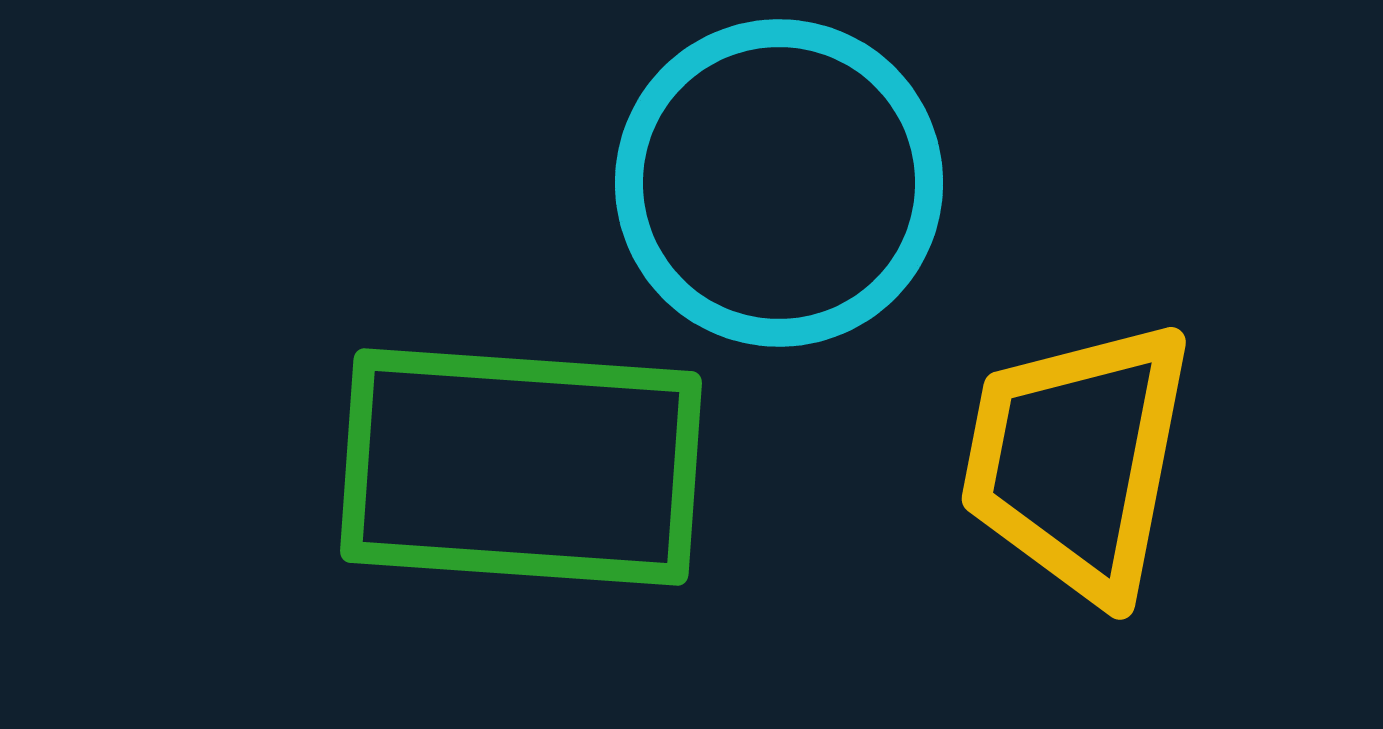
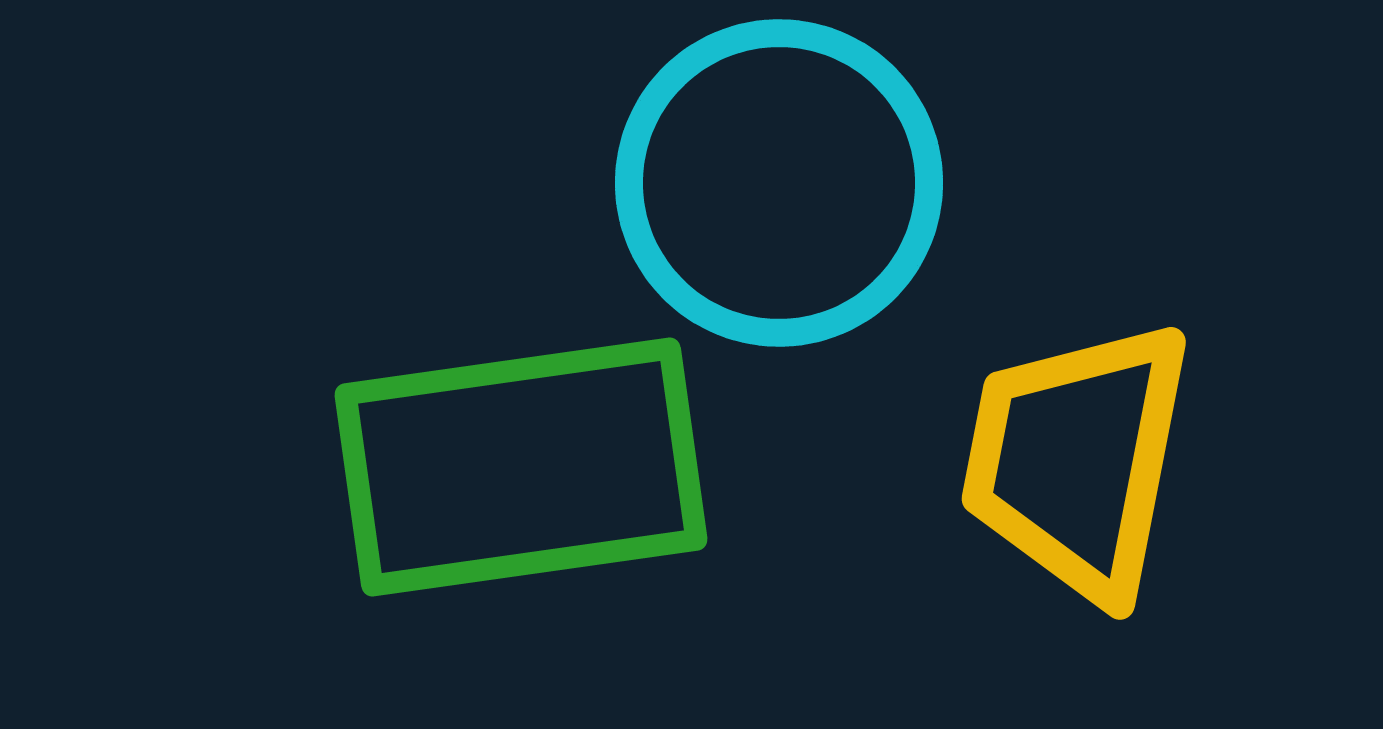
green rectangle: rotated 12 degrees counterclockwise
